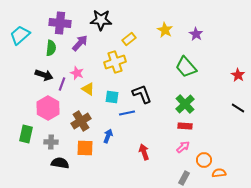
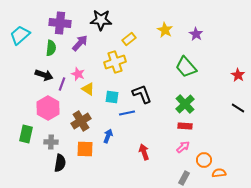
pink star: moved 1 px right, 1 px down
orange square: moved 1 px down
black semicircle: rotated 90 degrees clockwise
